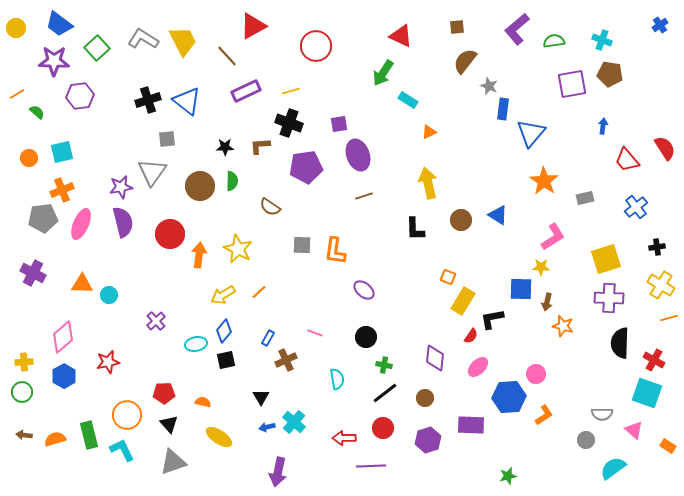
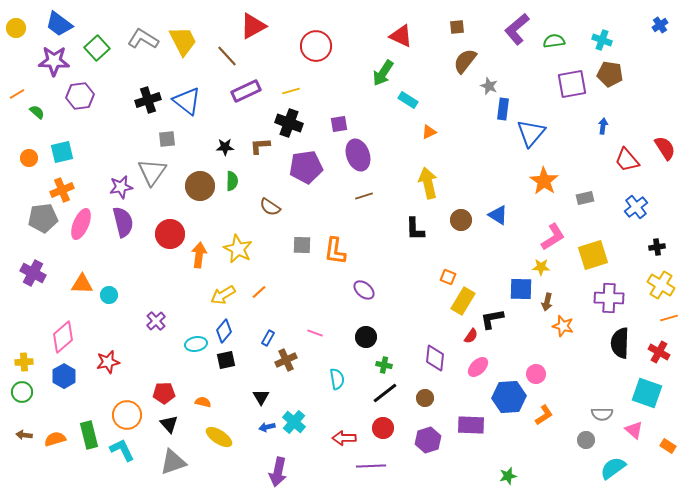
yellow square at (606, 259): moved 13 px left, 4 px up
red cross at (654, 360): moved 5 px right, 8 px up
